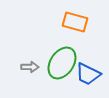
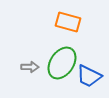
orange rectangle: moved 7 px left
blue trapezoid: moved 1 px right, 2 px down
